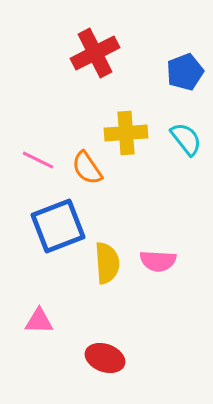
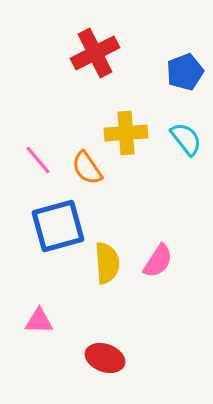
pink line: rotated 24 degrees clockwise
blue square: rotated 6 degrees clockwise
pink semicircle: rotated 60 degrees counterclockwise
